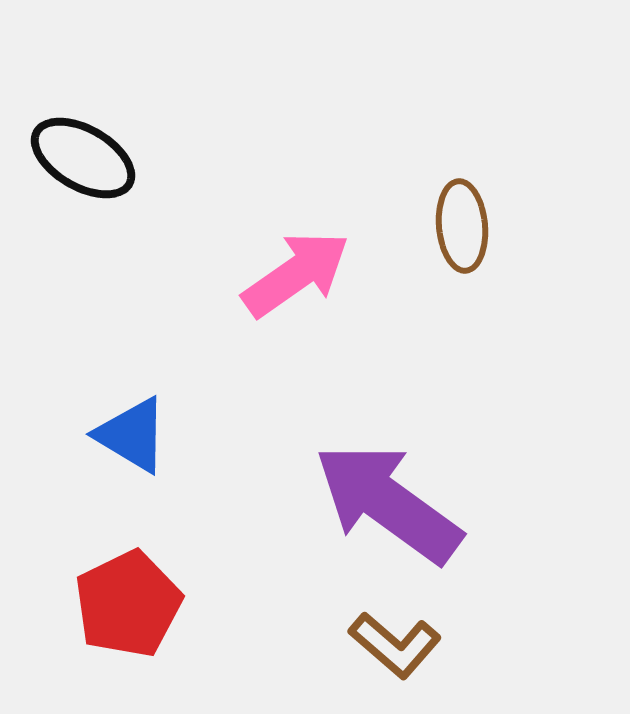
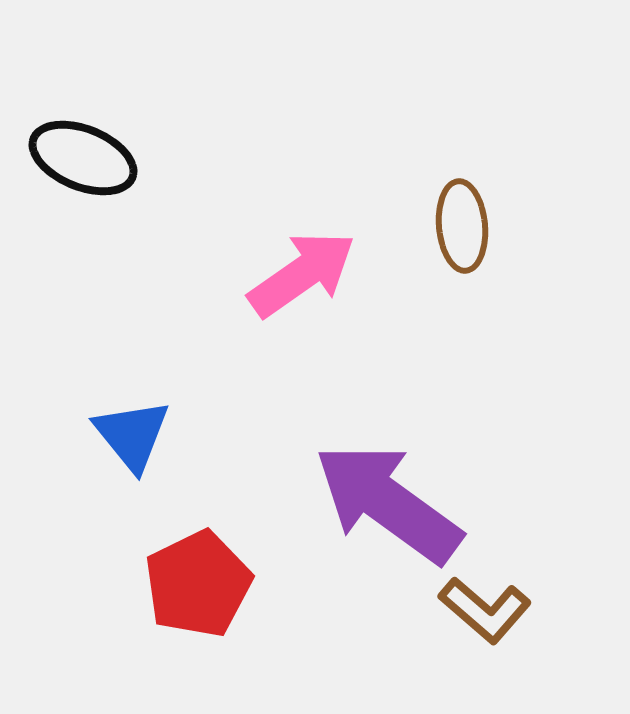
black ellipse: rotated 8 degrees counterclockwise
pink arrow: moved 6 px right
blue triangle: rotated 20 degrees clockwise
red pentagon: moved 70 px right, 20 px up
brown L-shape: moved 90 px right, 35 px up
